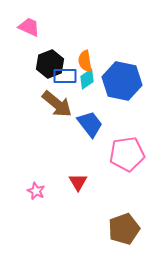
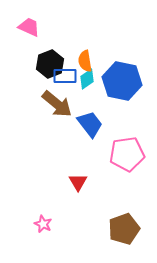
pink star: moved 7 px right, 33 px down
